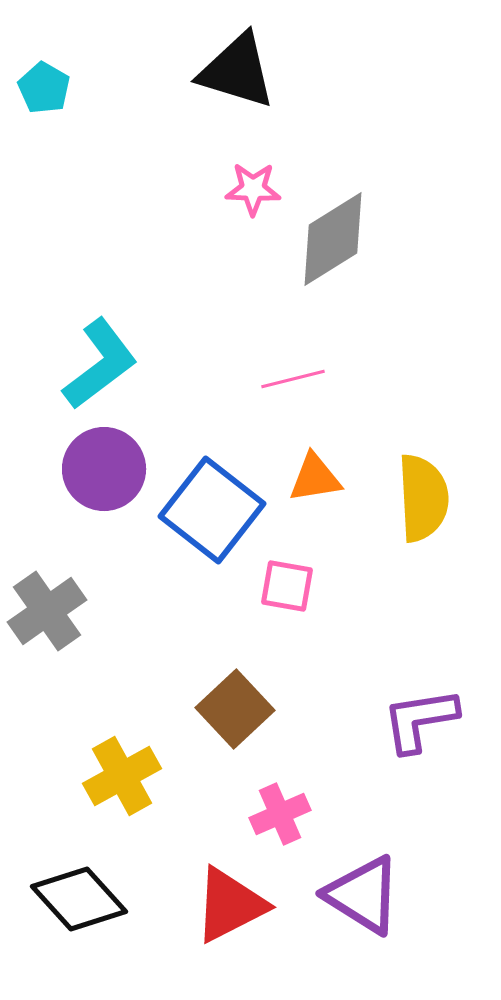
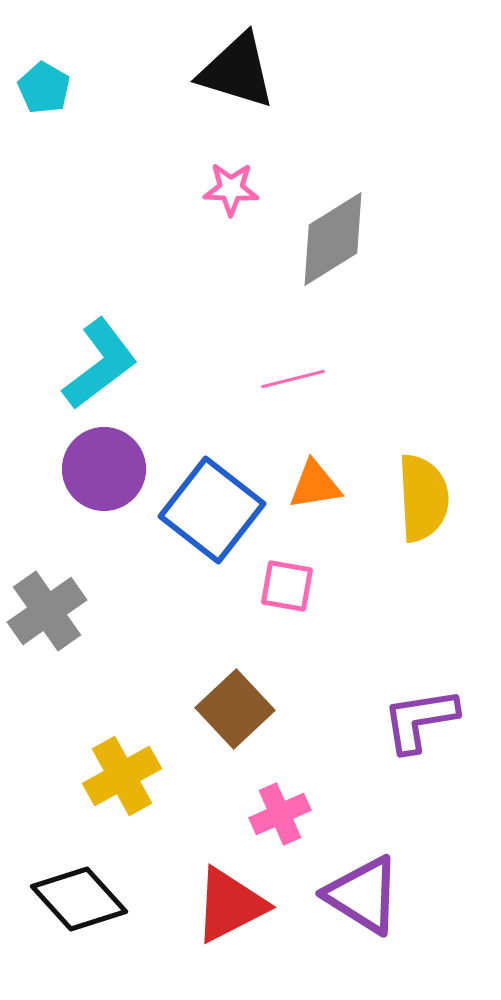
pink star: moved 22 px left
orange triangle: moved 7 px down
